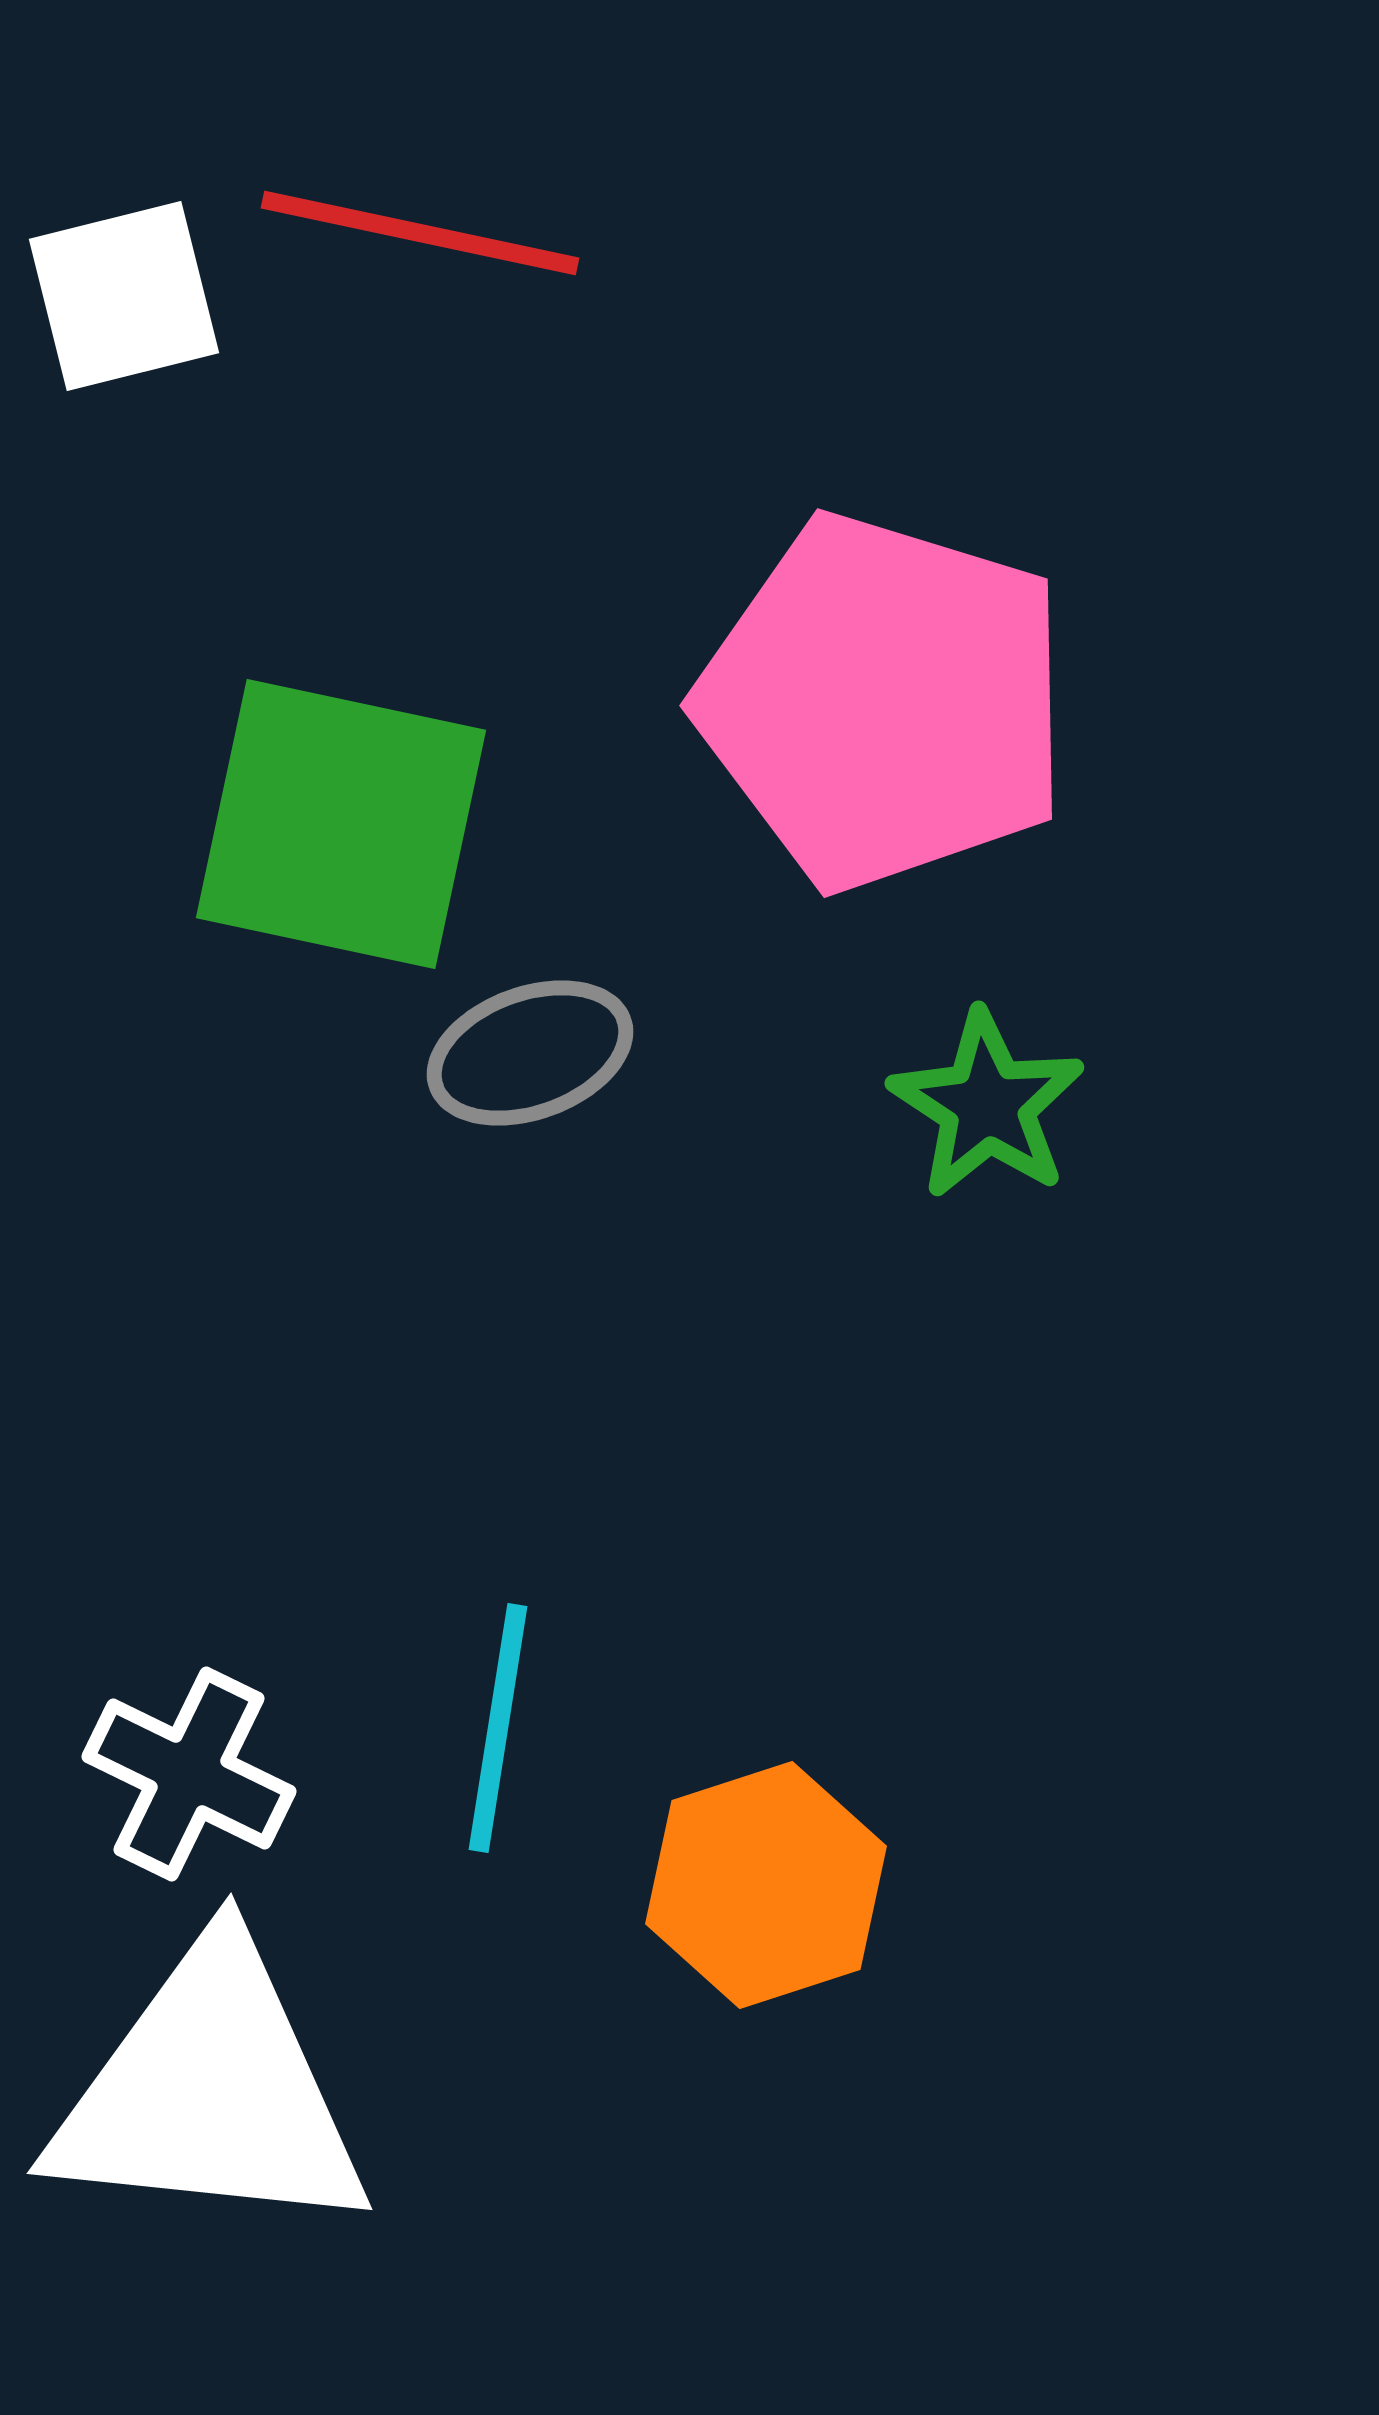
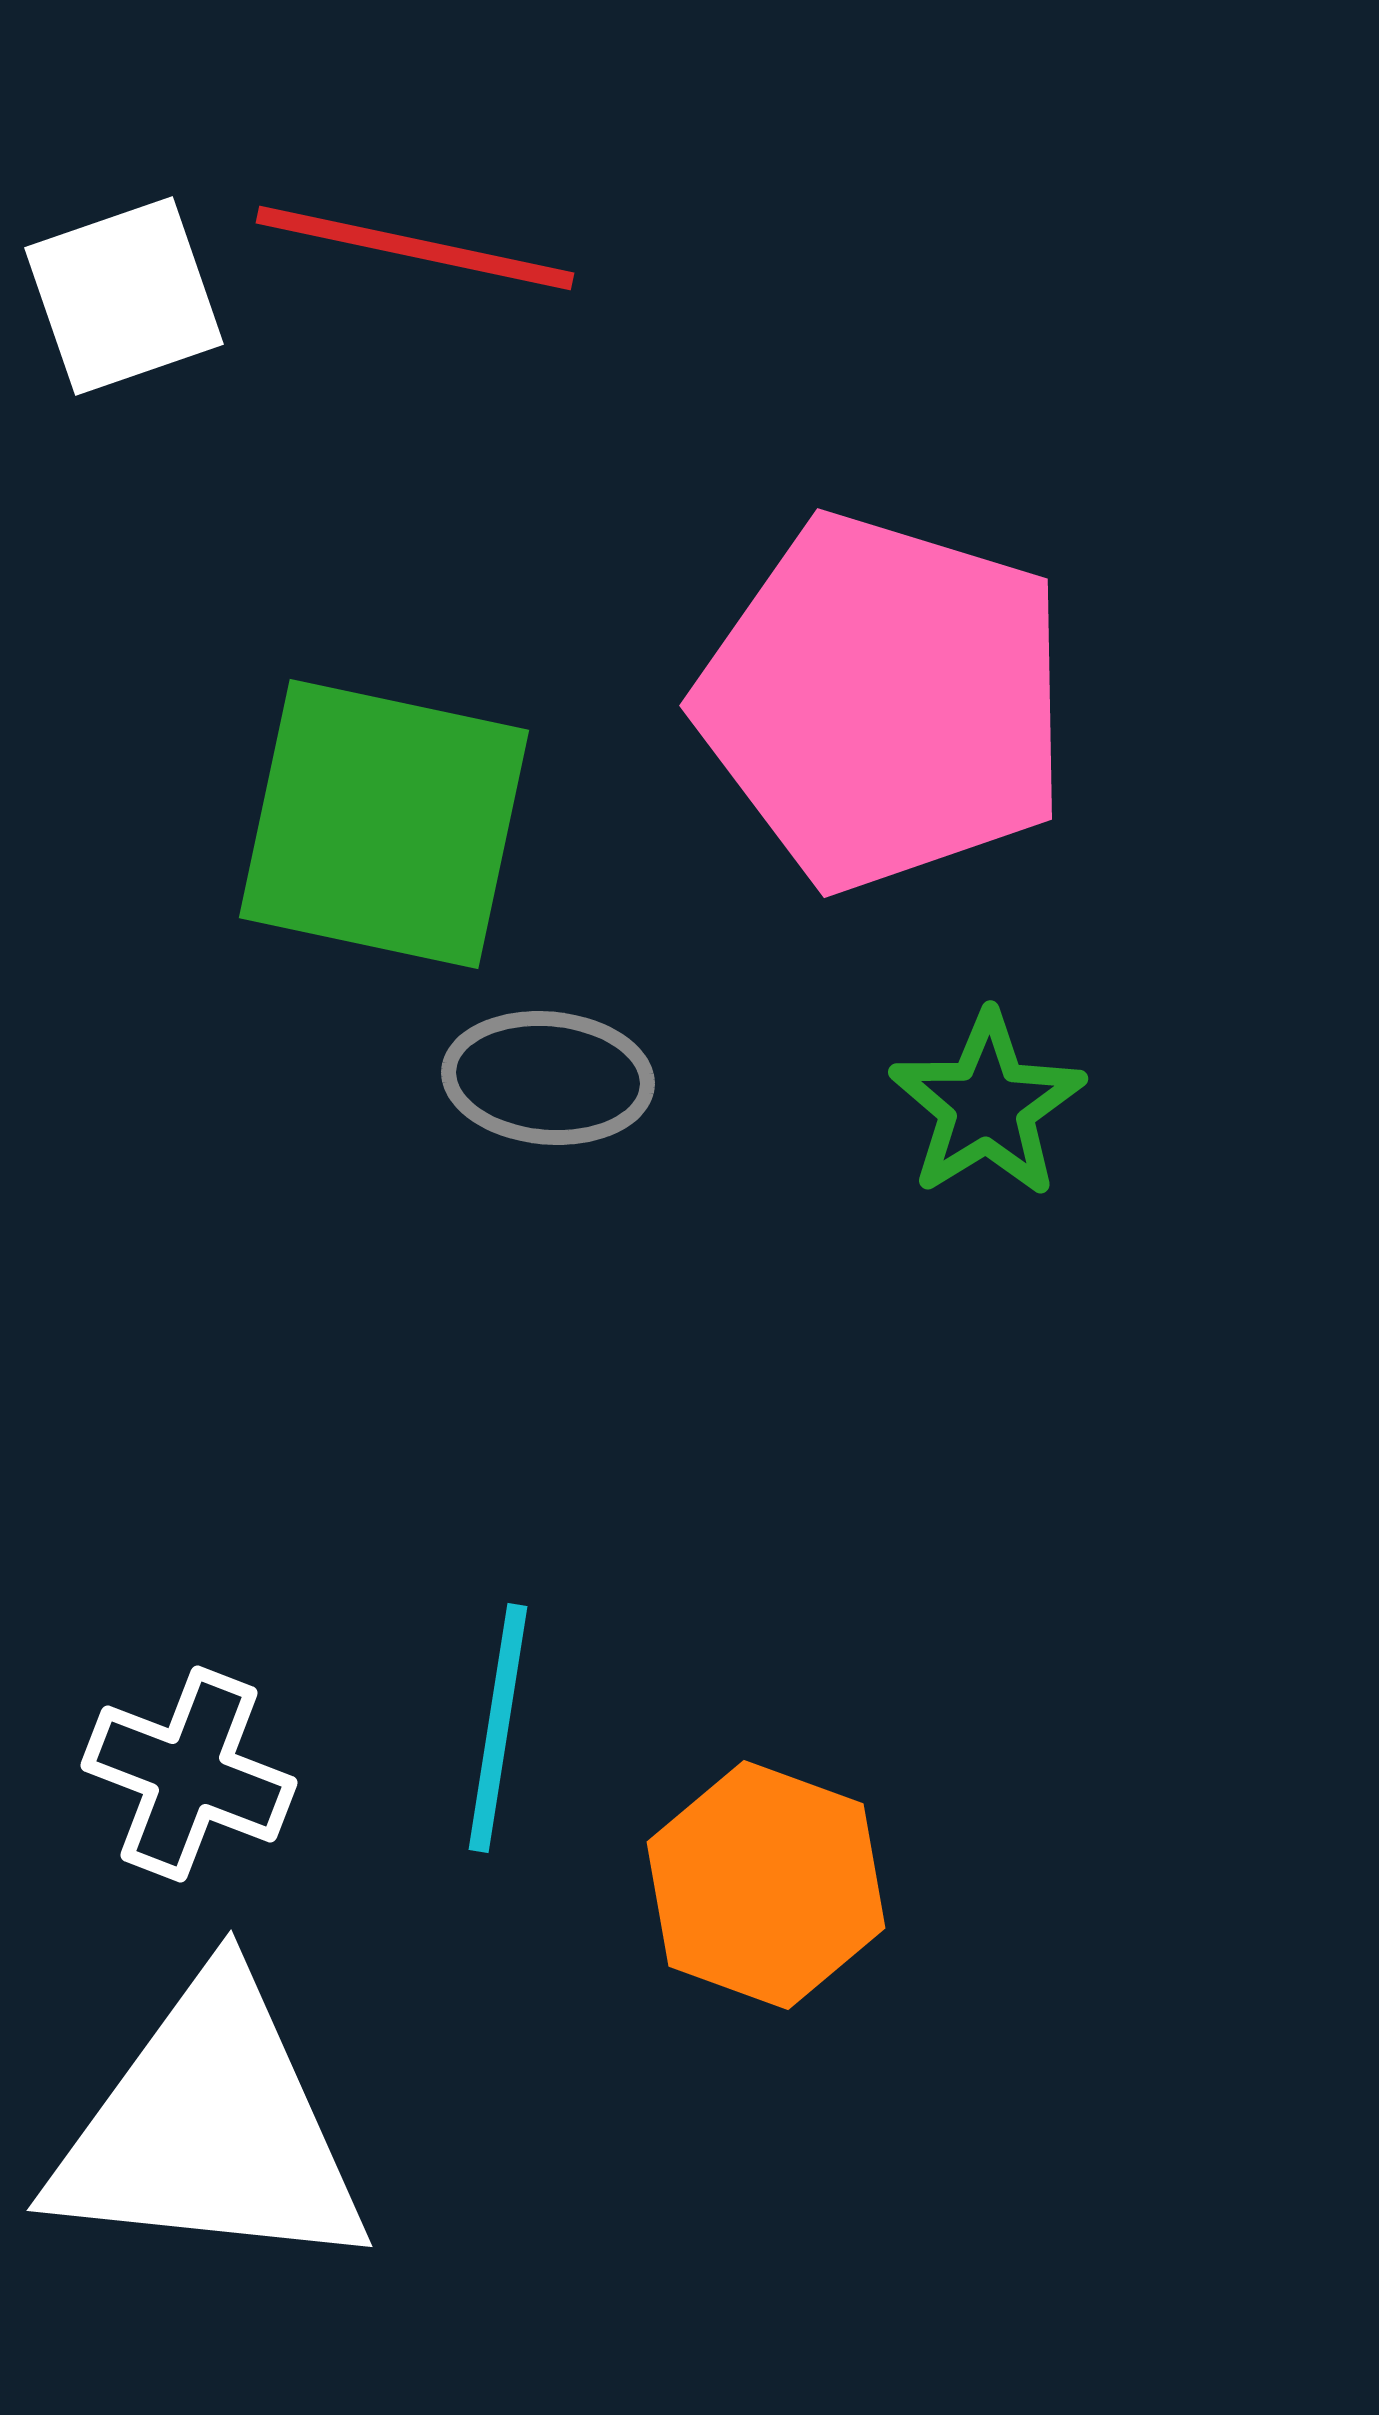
red line: moved 5 px left, 15 px down
white square: rotated 5 degrees counterclockwise
green square: moved 43 px right
gray ellipse: moved 18 px right, 25 px down; rotated 25 degrees clockwise
green star: rotated 7 degrees clockwise
white cross: rotated 5 degrees counterclockwise
orange hexagon: rotated 22 degrees counterclockwise
white triangle: moved 37 px down
